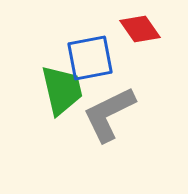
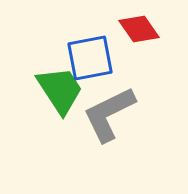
red diamond: moved 1 px left
green trapezoid: moved 2 px left; rotated 20 degrees counterclockwise
